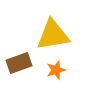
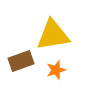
brown rectangle: moved 2 px right, 2 px up
